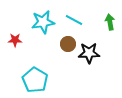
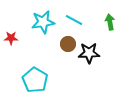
red star: moved 4 px left, 2 px up
